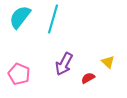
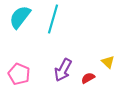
purple arrow: moved 1 px left, 6 px down
